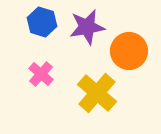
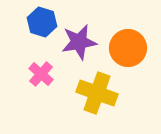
purple star: moved 8 px left, 15 px down
orange circle: moved 1 px left, 3 px up
yellow cross: rotated 21 degrees counterclockwise
